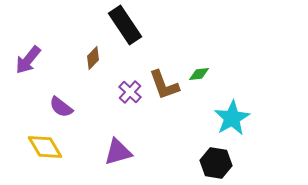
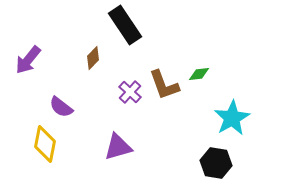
yellow diamond: moved 3 px up; rotated 42 degrees clockwise
purple triangle: moved 5 px up
